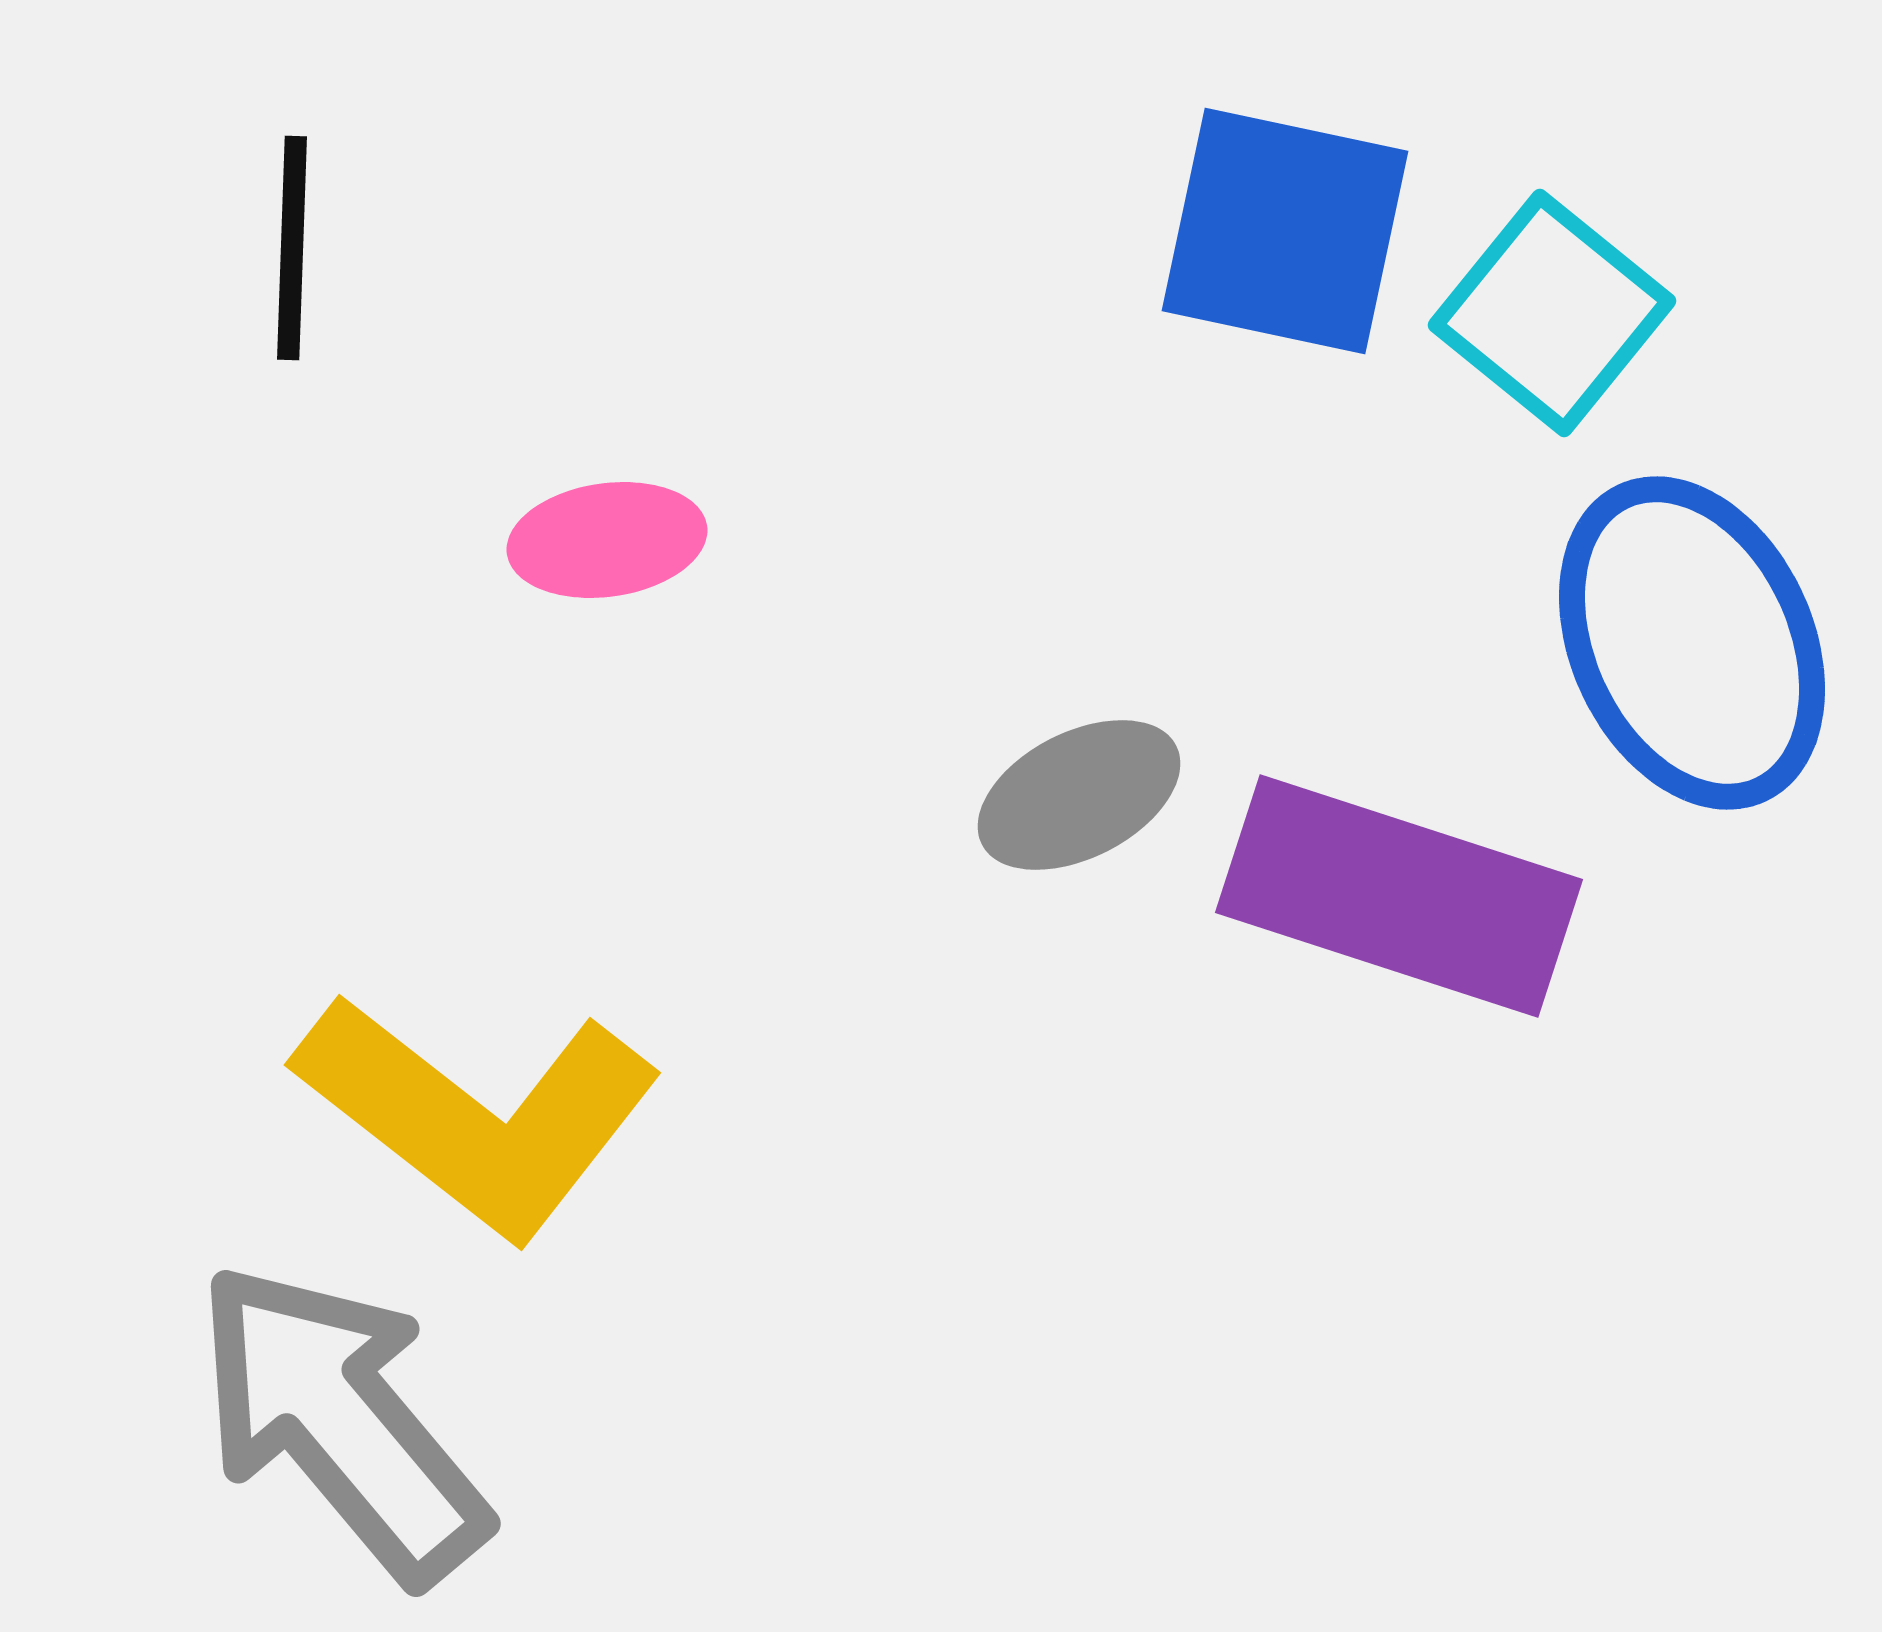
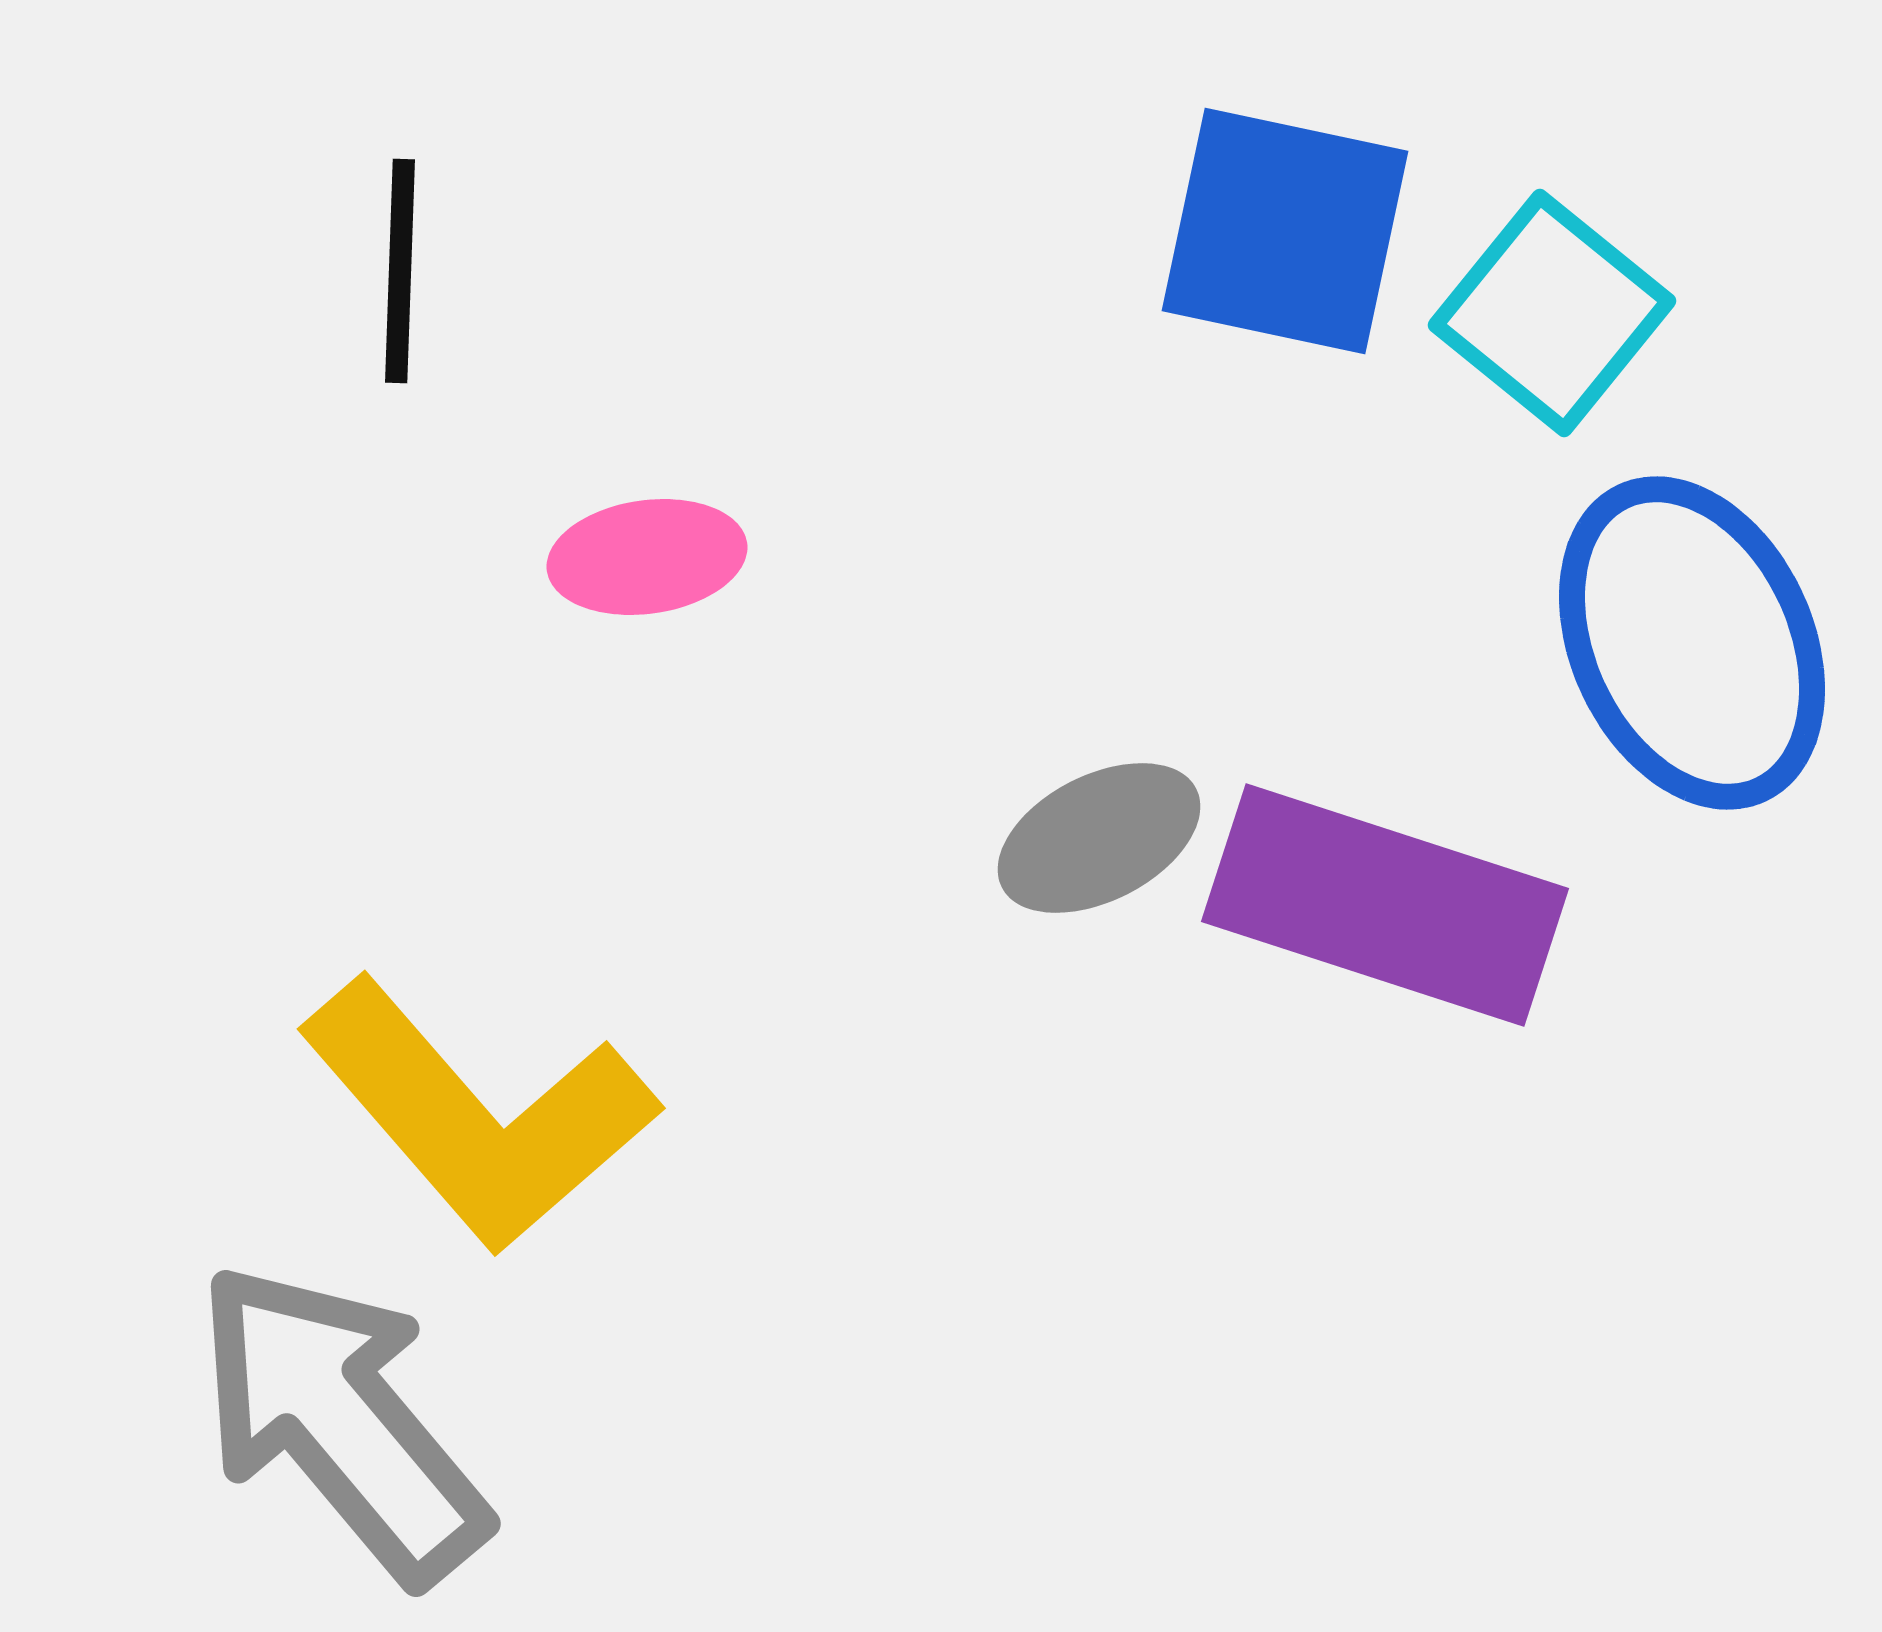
black line: moved 108 px right, 23 px down
pink ellipse: moved 40 px right, 17 px down
gray ellipse: moved 20 px right, 43 px down
purple rectangle: moved 14 px left, 9 px down
yellow L-shape: rotated 11 degrees clockwise
